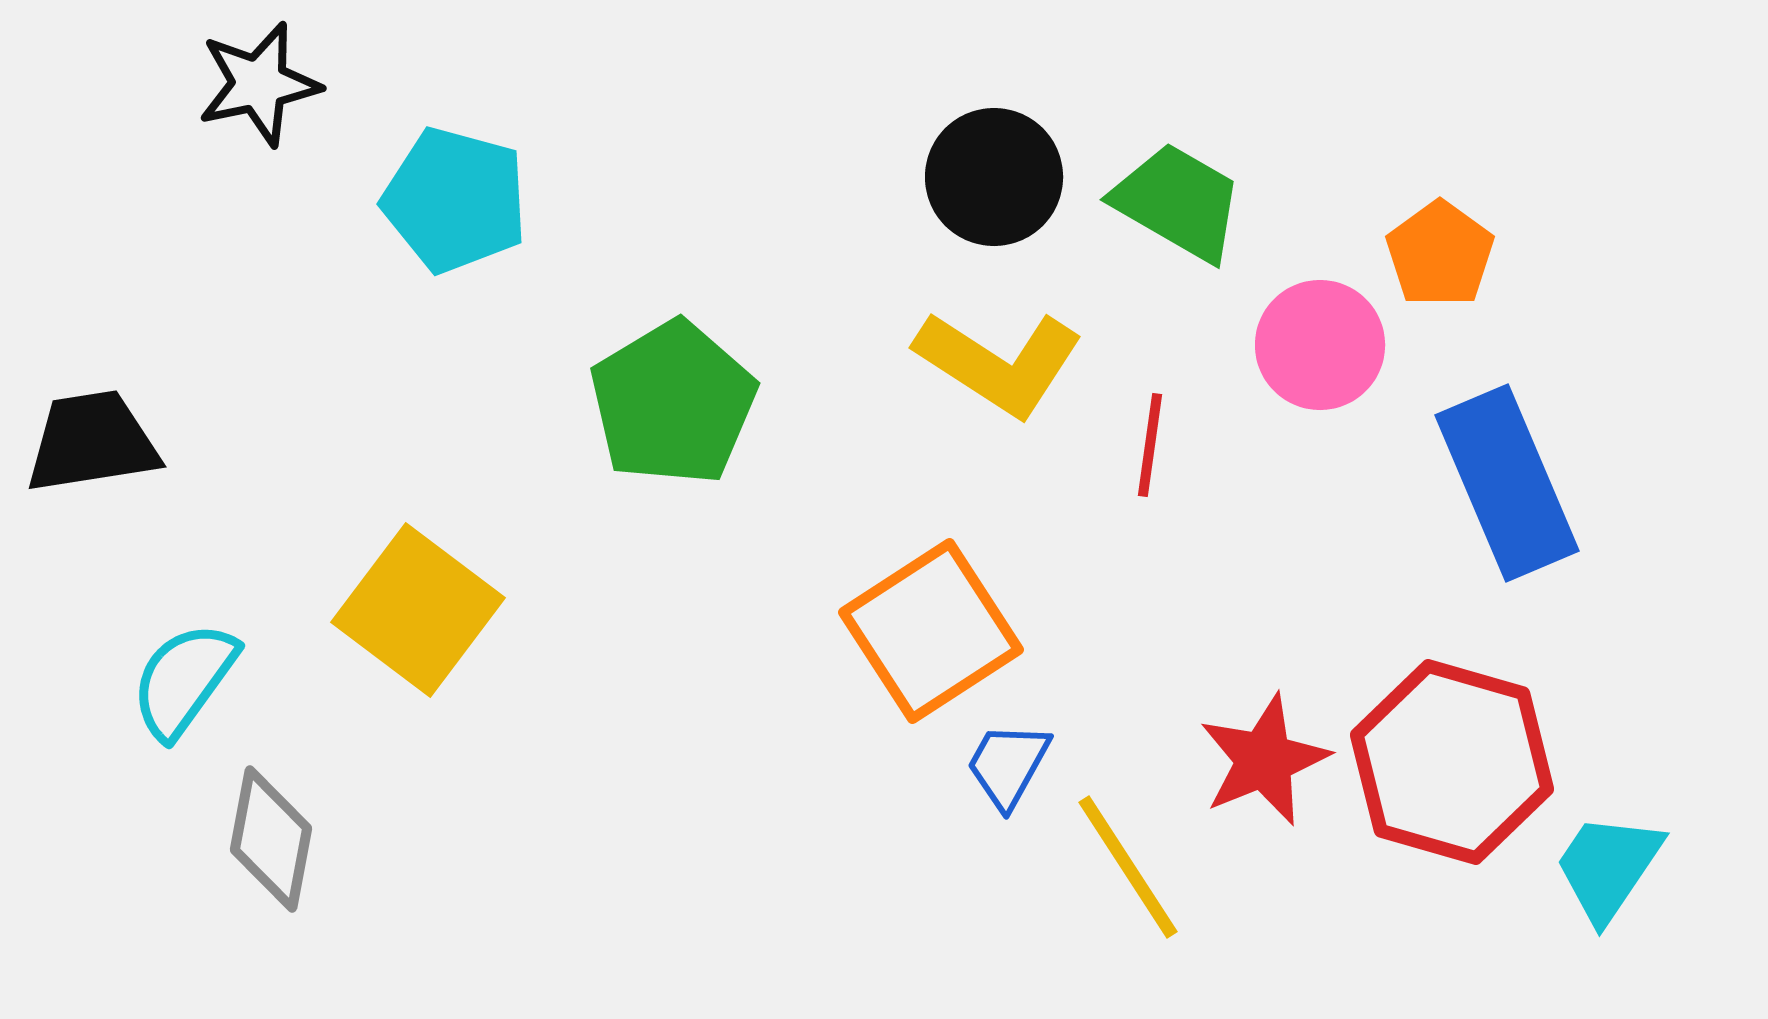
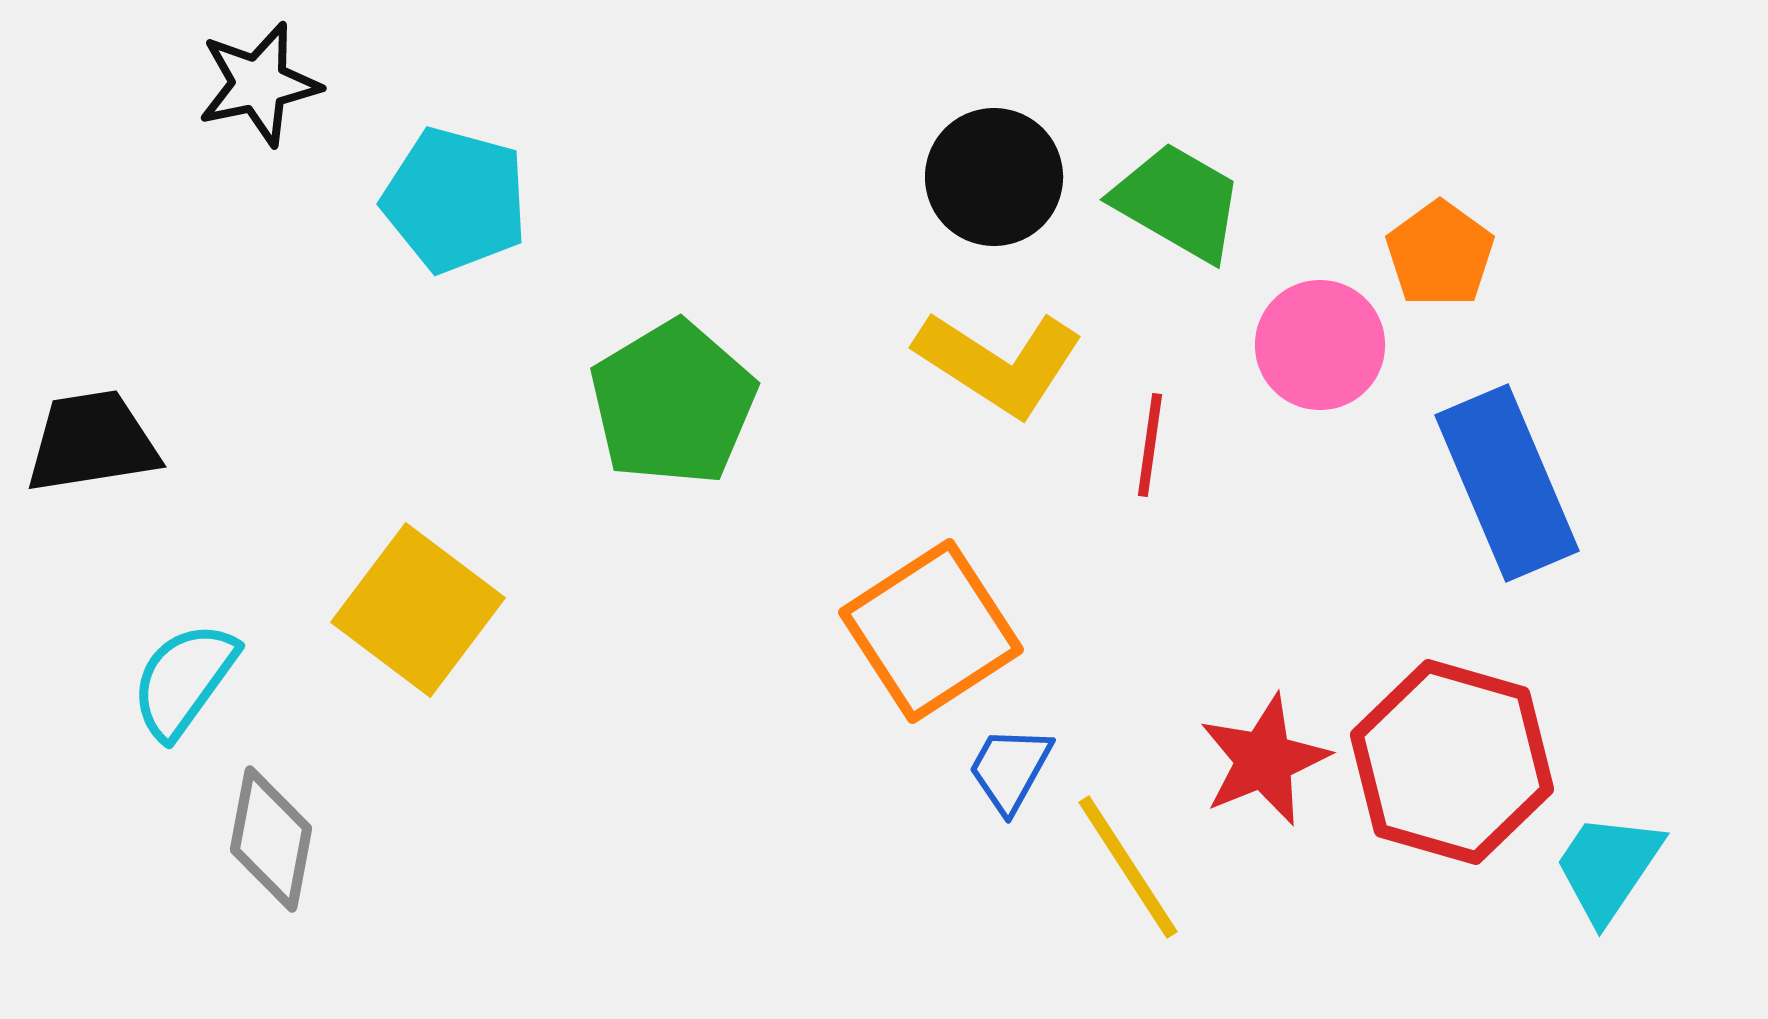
blue trapezoid: moved 2 px right, 4 px down
